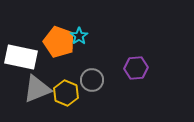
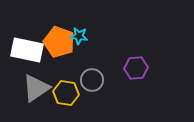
cyan star: rotated 30 degrees counterclockwise
white rectangle: moved 6 px right, 7 px up
gray triangle: moved 1 px left, 1 px up; rotated 12 degrees counterclockwise
yellow hexagon: rotated 15 degrees counterclockwise
